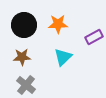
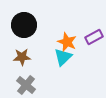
orange star: moved 9 px right, 18 px down; rotated 24 degrees clockwise
